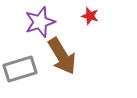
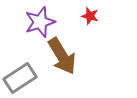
gray rectangle: moved 9 px down; rotated 16 degrees counterclockwise
